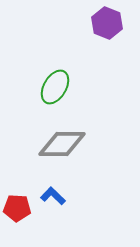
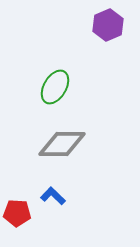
purple hexagon: moved 1 px right, 2 px down; rotated 16 degrees clockwise
red pentagon: moved 5 px down
